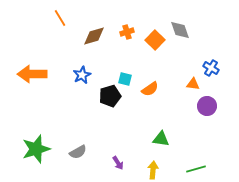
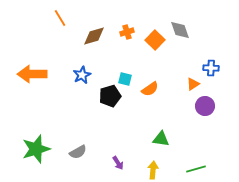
blue cross: rotated 28 degrees counterclockwise
orange triangle: rotated 40 degrees counterclockwise
purple circle: moved 2 px left
